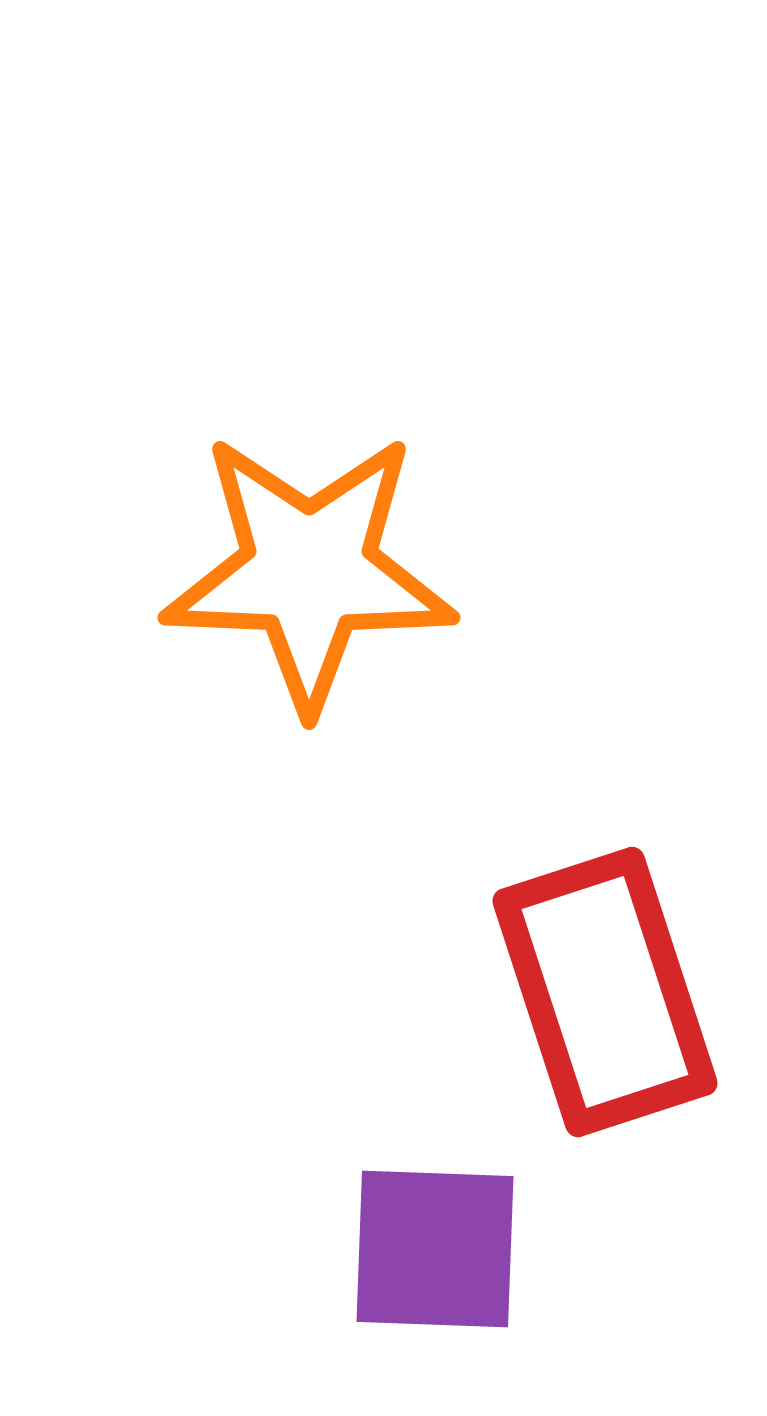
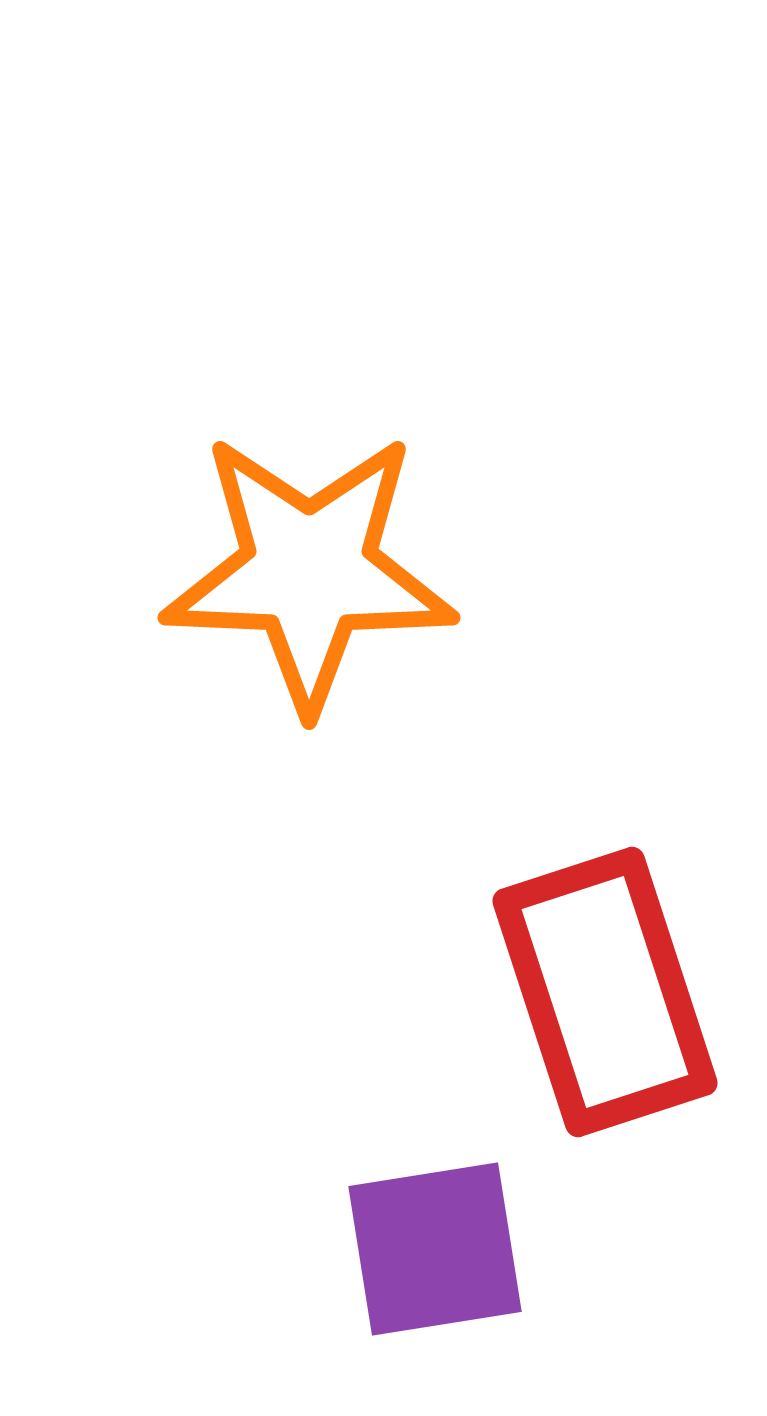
purple square: rotated 11 degrees counterclockwise
